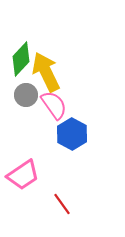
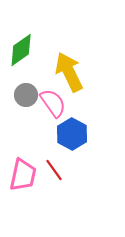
green diamond: moved 9 px up; rotated 12 degrees clockwise
yellow arrow: moved 23 px right
pink semicircle: moved 1 px left, 2 px up
pink trapezoid: rotated 44 degrees counterclockwise
red line: moved 8 px left, 34 px up
